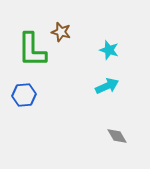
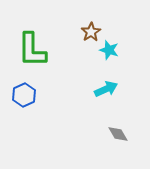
brown star: moved 30 px right; rotated 24 degrees clockwise
cyan arrow: moved 1 px left, 3 px down
blue hexagon: rotated 20 degrees counterclockwise
gray diamond: moved 1 px right, 2 px up
